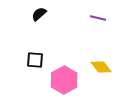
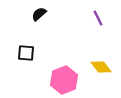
purple line: rotated 49 degrees clockwise
black square: moved 9 px left, 7 px up
pink hexagon: rotated 8 degrees clockwise
